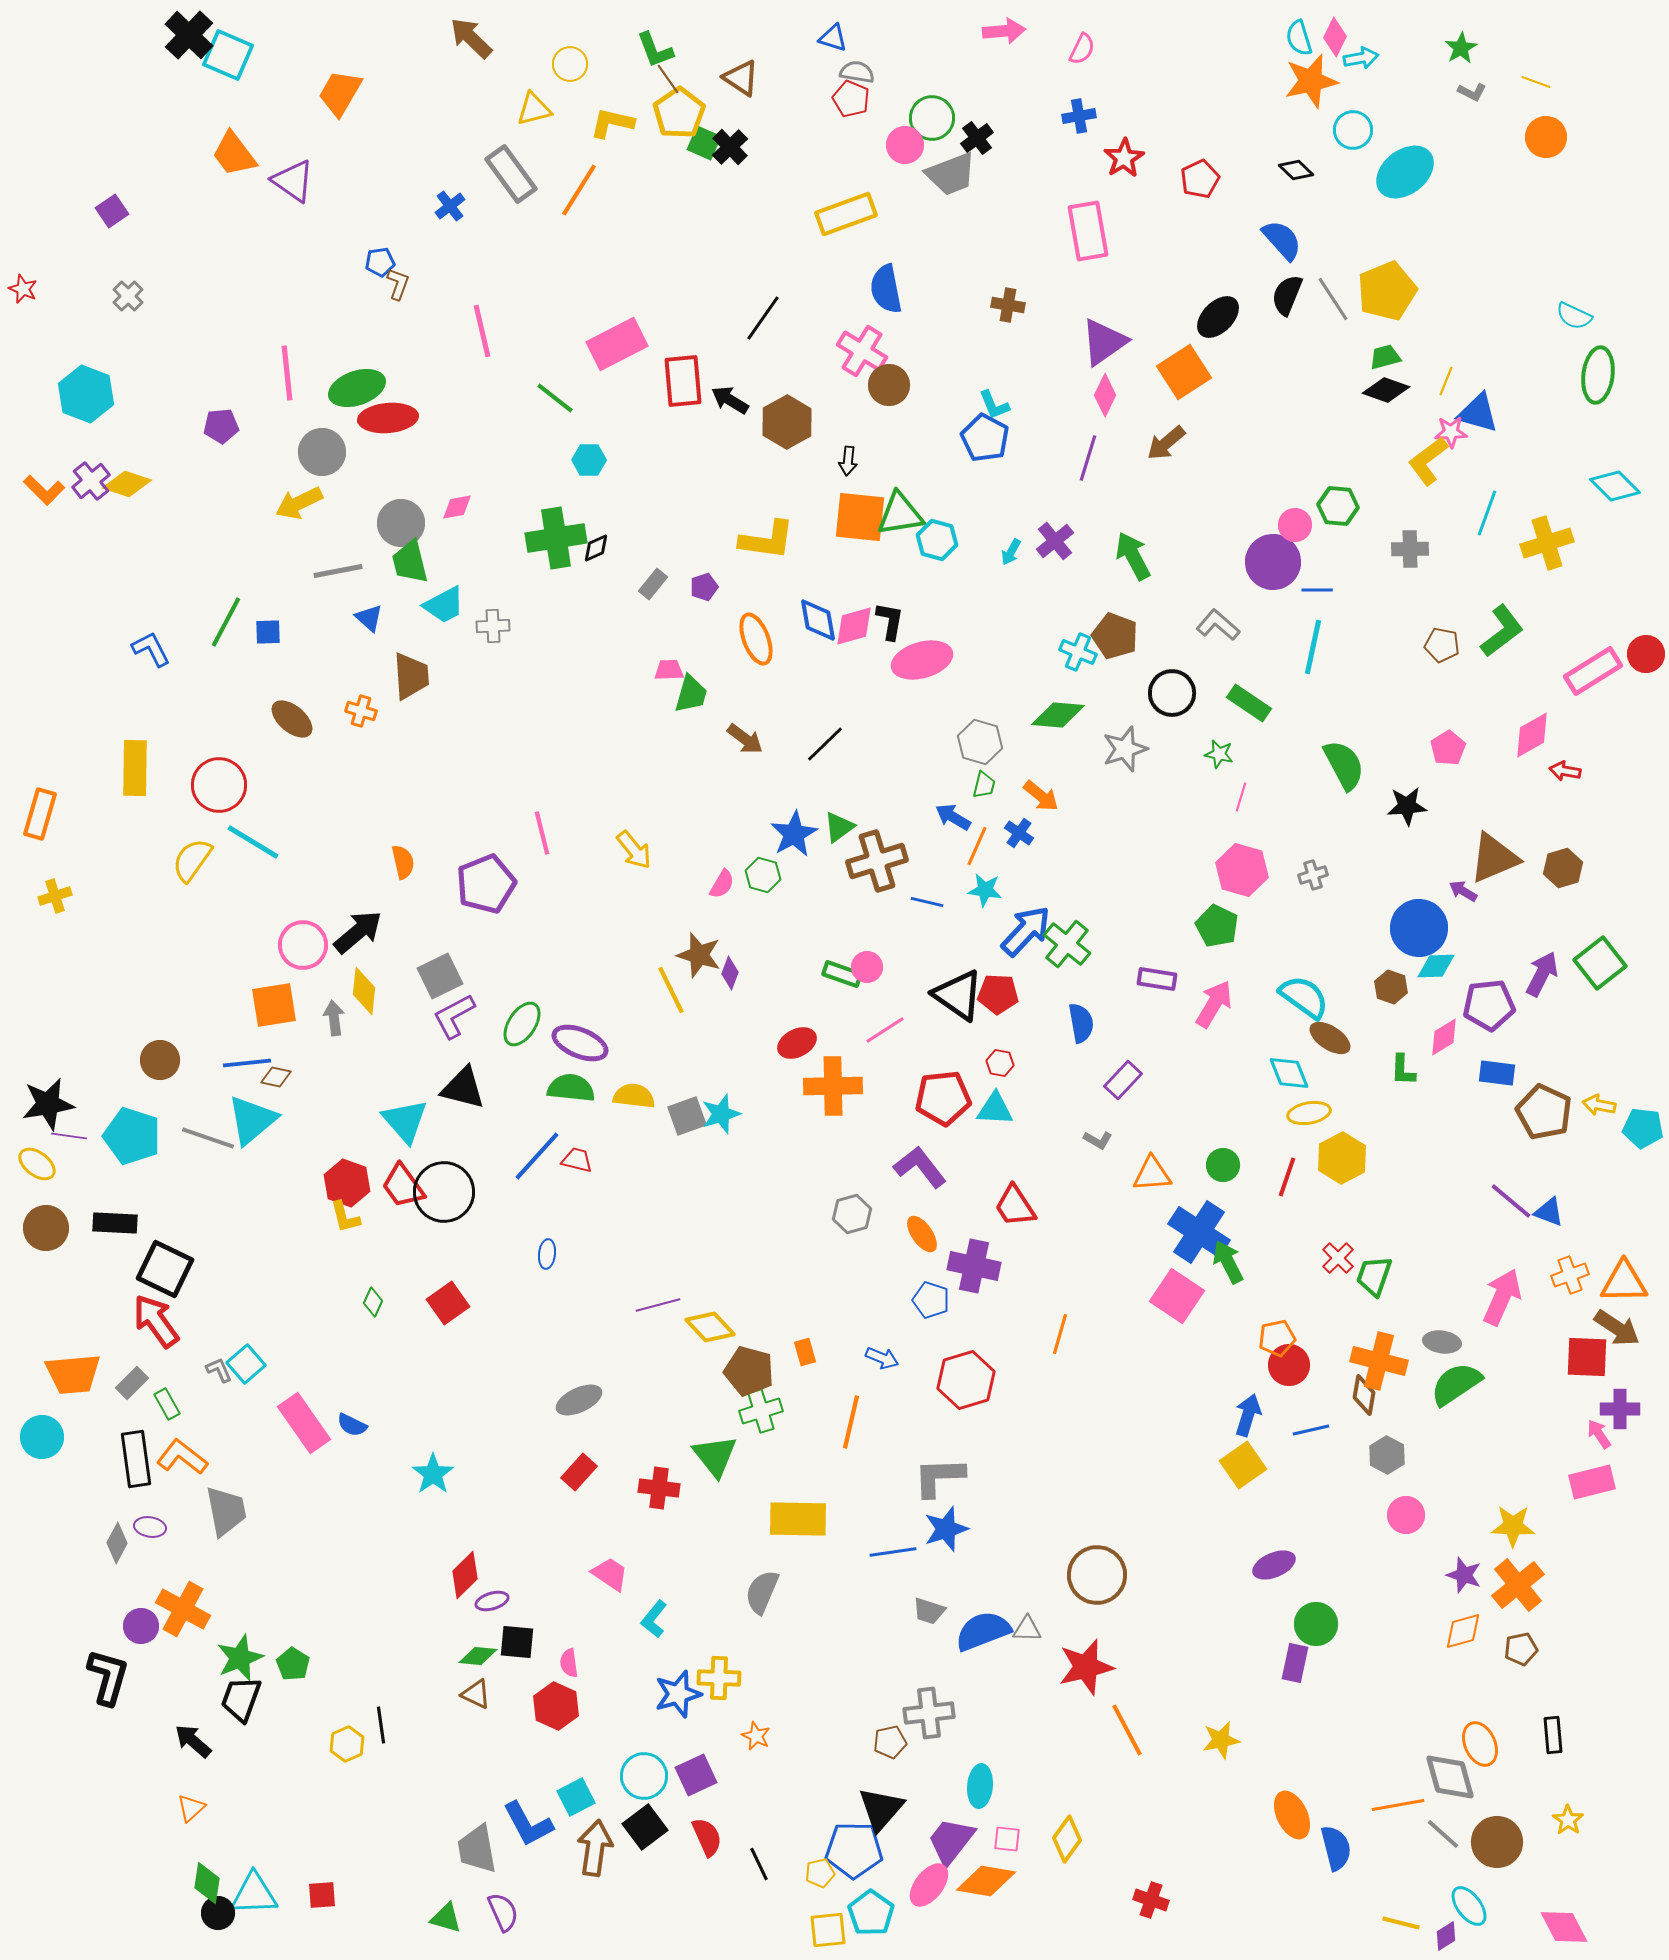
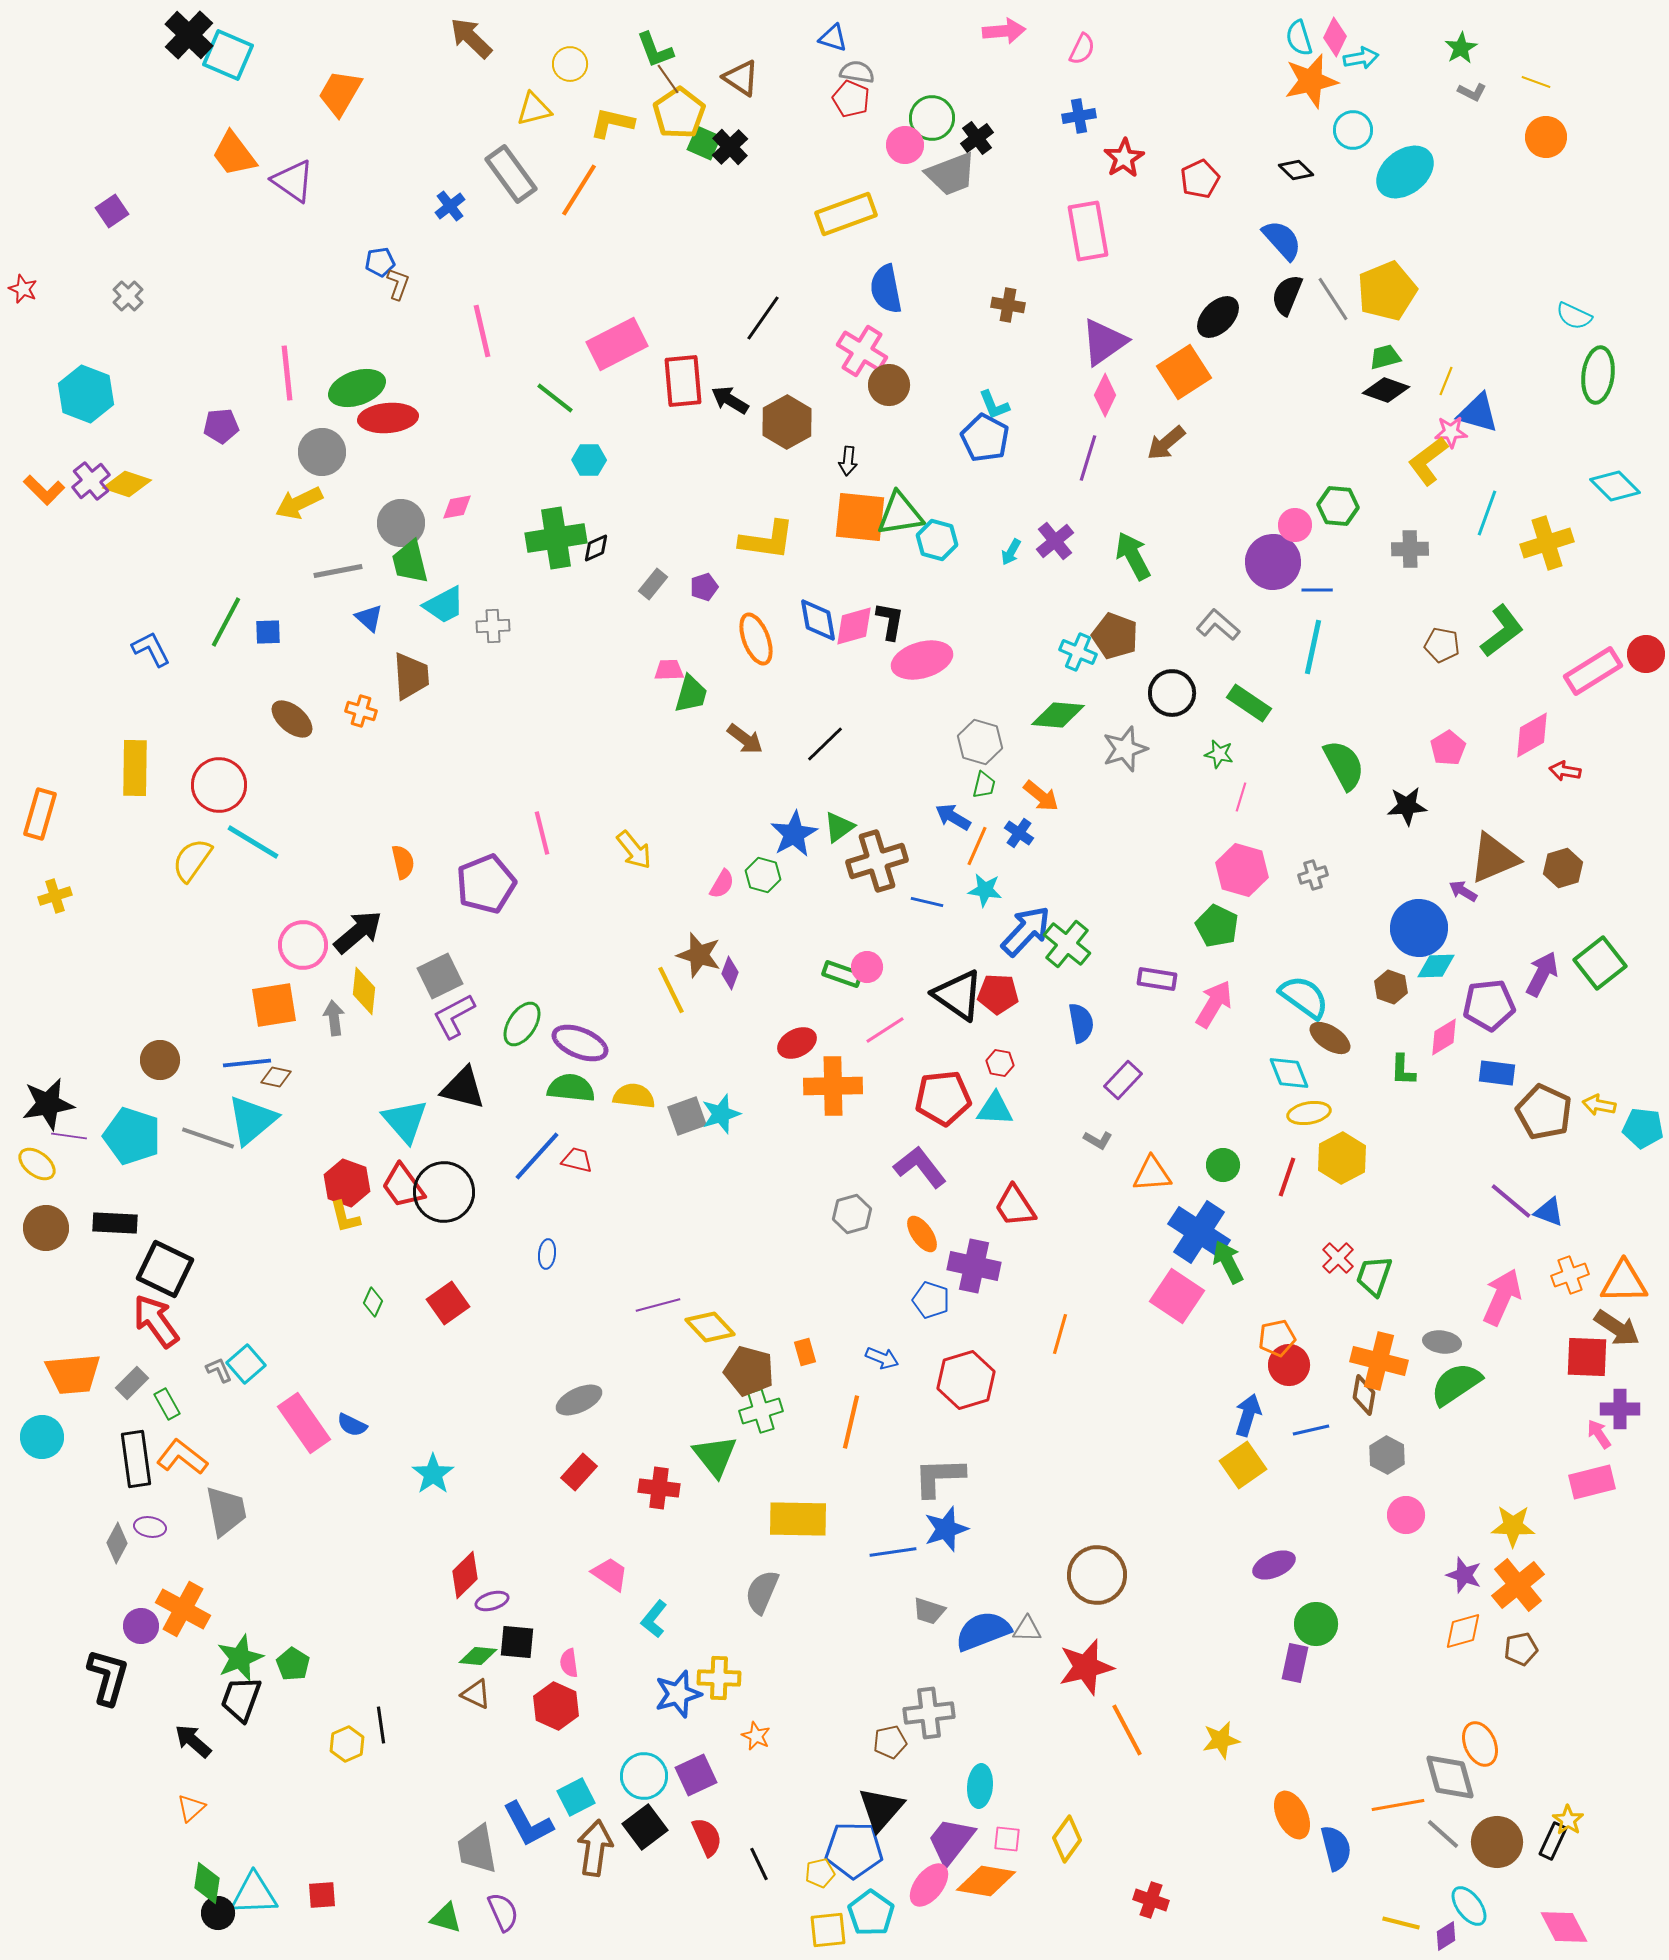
black rectangle at (1553, 1735): moved 106 px down; rotated 30 degrees clockwise
